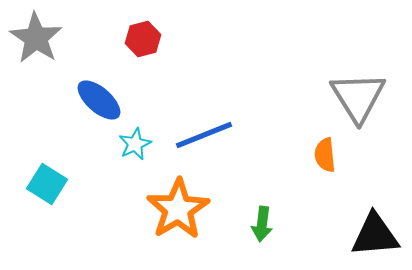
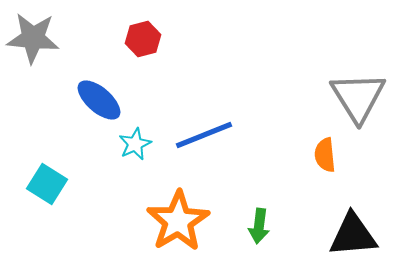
gray star: moved 3 px left; rotated 28 degrees counterclockwise
orange star: moved 12 px down
green arrow: moved 3 px left, 2 px down
black triangle: moved 22 px left
